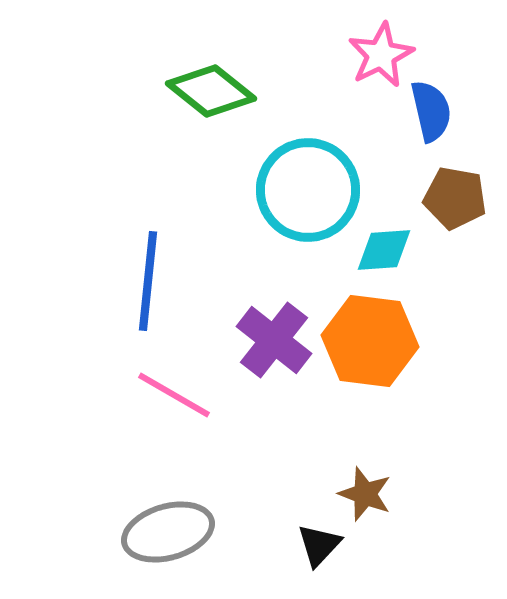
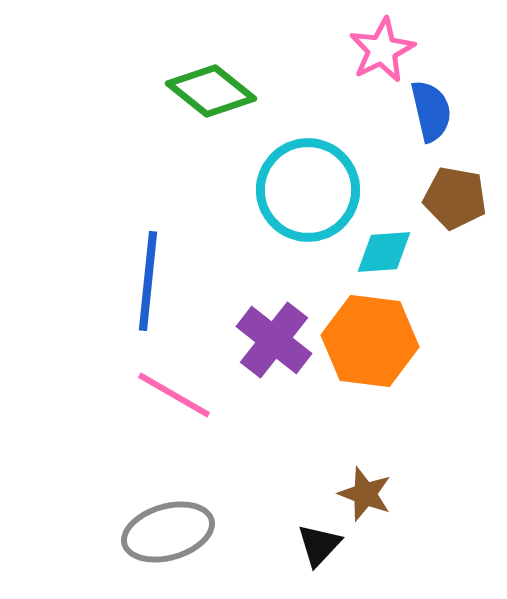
pink star: moved 1 px right, 5 px up
cyan diamond: moved 2 px down
